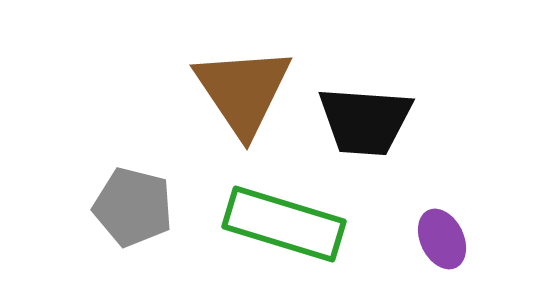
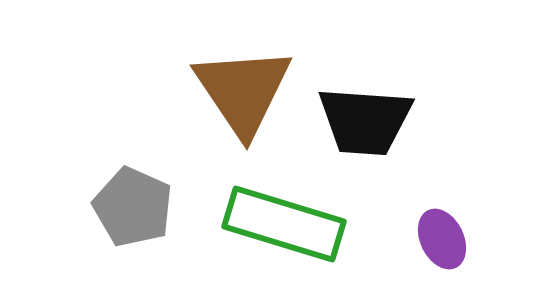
gray pentagon: rotated 10 degrees clockwise
